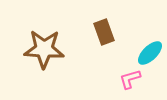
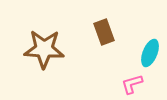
cyan ellipse: rotated 24 degrees counterclockwise
pink L-shape: moved 2 px right, 5 px down
